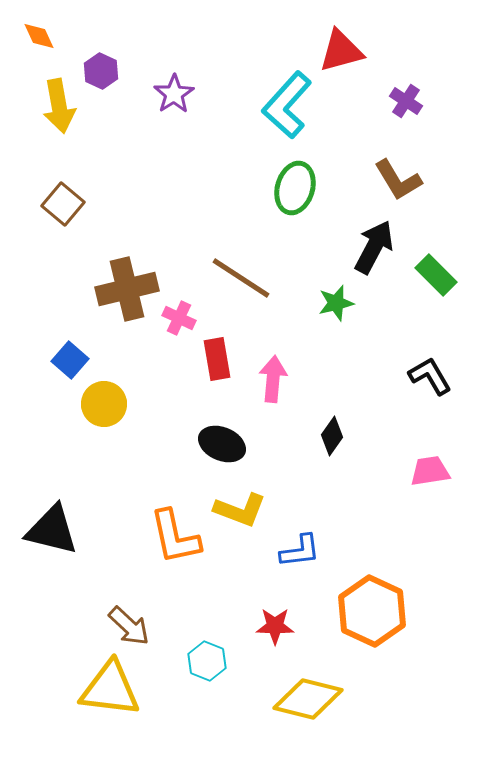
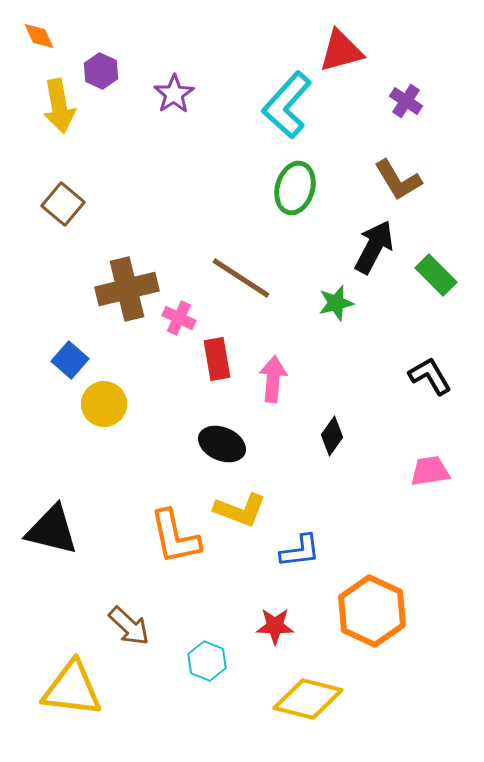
yellow triangle: moved 38 px left
